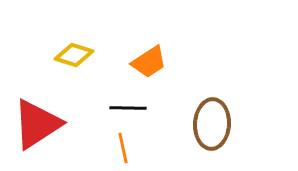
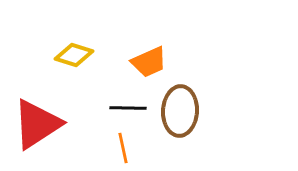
orange trapezoid: rotated 9 degrees clockwise
brown ellipse: moved 32 px left, 13 px up
